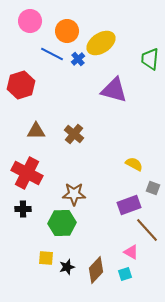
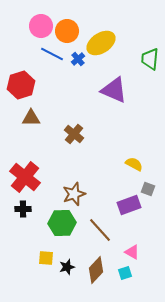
pink circle: moved 11 px right, 5 px down
purple triangle: rotated 8 degrees clockwise
brown triangle: moved 5 px left, 13 px up
red cross: moved 2 px left, 4 px down; rotated 12 degrees clockwise
gray square: moved 5 px left, 1 px down
brown star: rotated 20 degrees counterclockwise
brown line: moved 47 px left
pink triangle: moved 1 px right
cyan square: moved 1 px up
